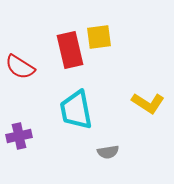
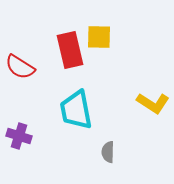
yellow square: rotated 8 degrees clockwise
yellow L-shape: moved 5 px right
purple cross: rotated 30 degrees clockwise
gray semicircle: rotated 100 degrees clockwise
